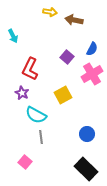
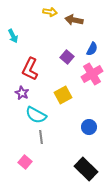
blue circle: moved 2 px right, 7 px up
